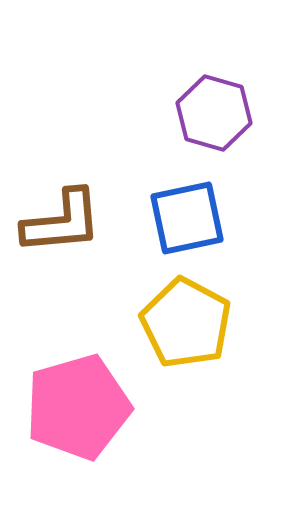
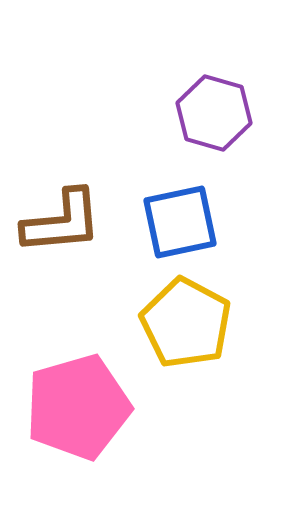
blue square: moved 7 px left, 4 px down
